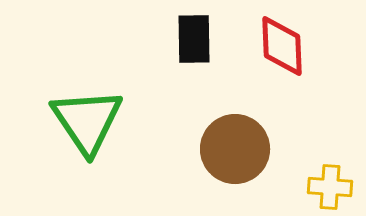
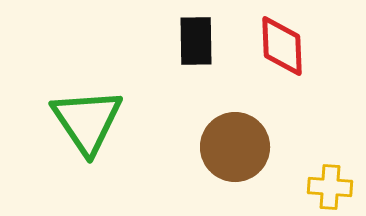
black rectangle: moved 2 px right, 2 px down
brown circle: moved 2 px up
